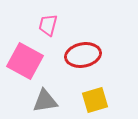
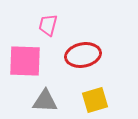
pink square: rotated 27 degrees counterclockwise
gray triangle: rotated 12 degrees clockwise
